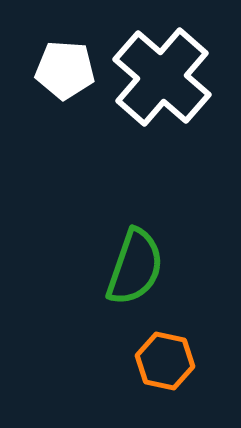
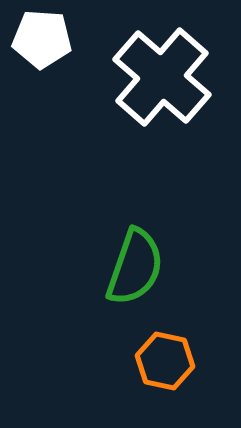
white pentagon: moved 23 px left, 31 px up
